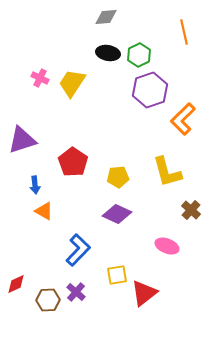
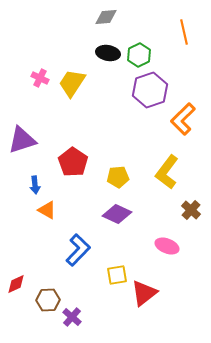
yellow L-shape: rotated 52 degrees clockwise
orange triangle: moved 3 px right, 1 px up
purple cross: moved 4 px left, 25 px down
